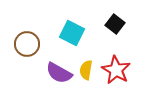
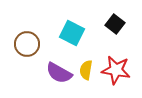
red star: rotated 20 degrees counterclockwise
